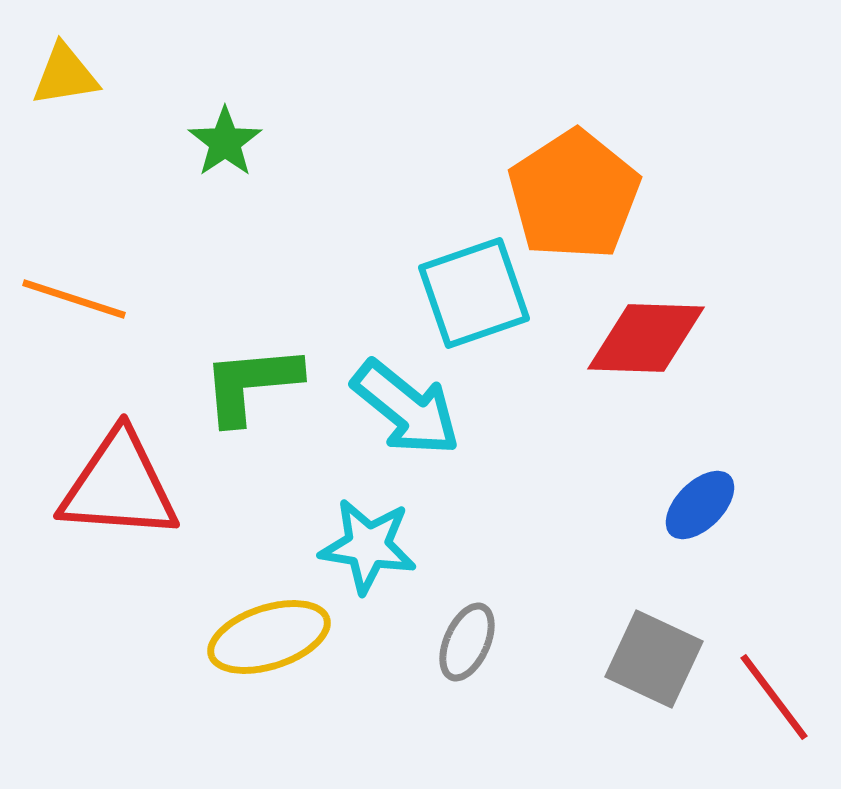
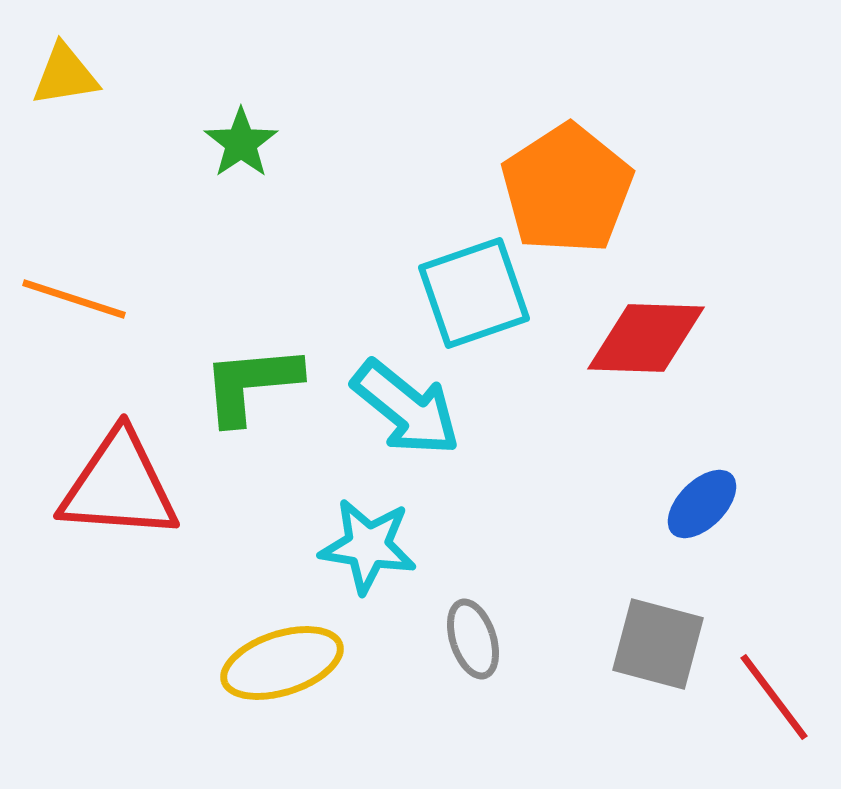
green star: moved 16 px right, 1 px down
orange pentagon: moved 7 px left, 6 px up
blue ellipse: moved 2 px right, 1 px up
yellow ellipse: moved 13 px right, 26 px down
gray ellipse: moved 6 px right, 3 px up; rotated 42 degrees counterclockwise
gray square: moved 4 px right, 15 px up; rotated 10 degrees counterclockwise
